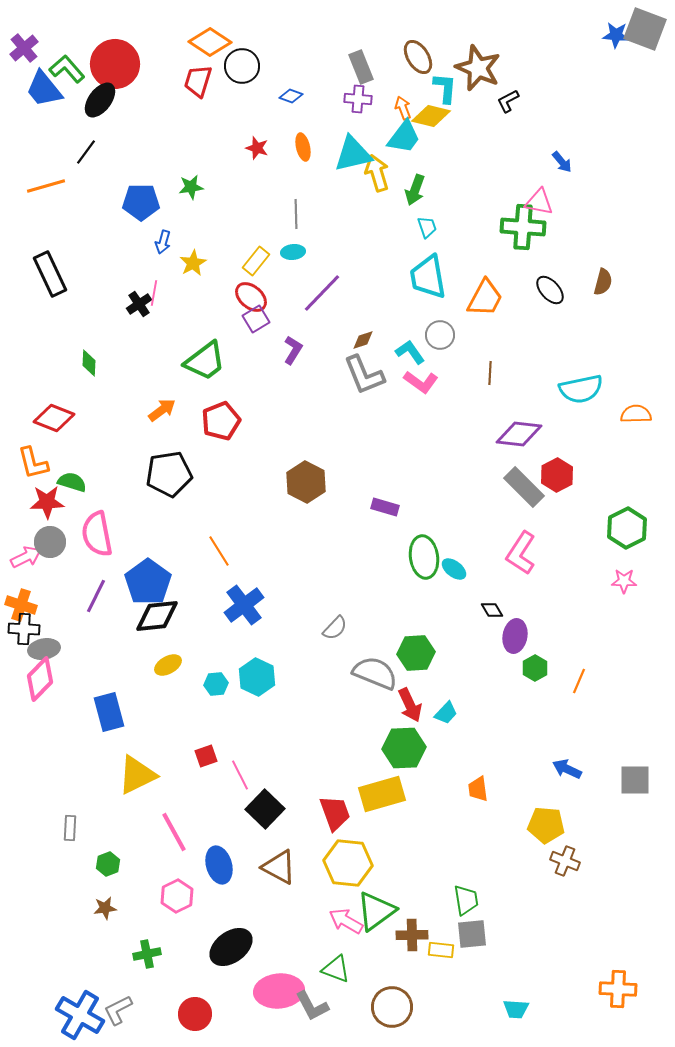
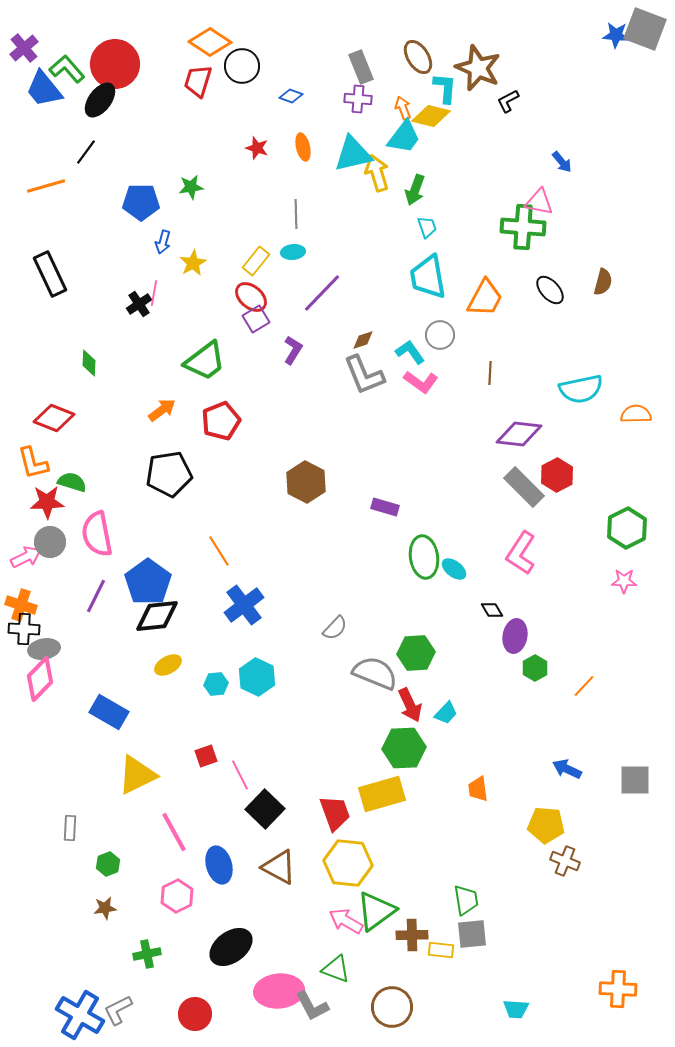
orange line at (579, 681): moved 5 px right, 5 px down; rotated 20 degrees clockwise
blue rectangle at (109, 712): rotated 45 degrees counterclockwise
